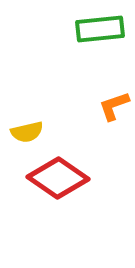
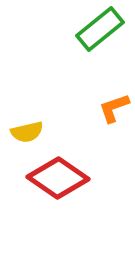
green rectangle: rotated 33 degrees counterclockwise
orange L-shape: moved 2 px down
